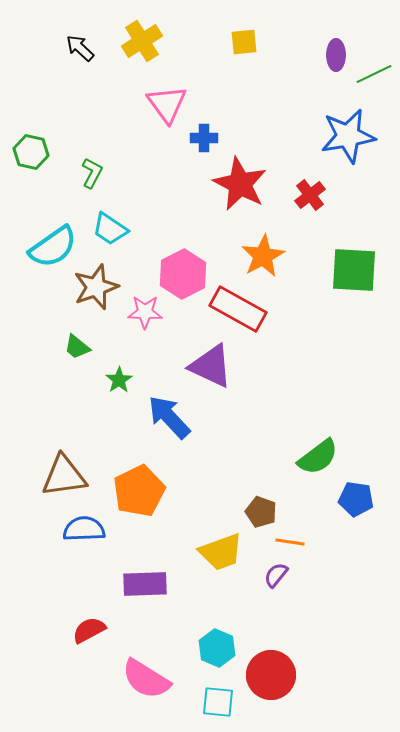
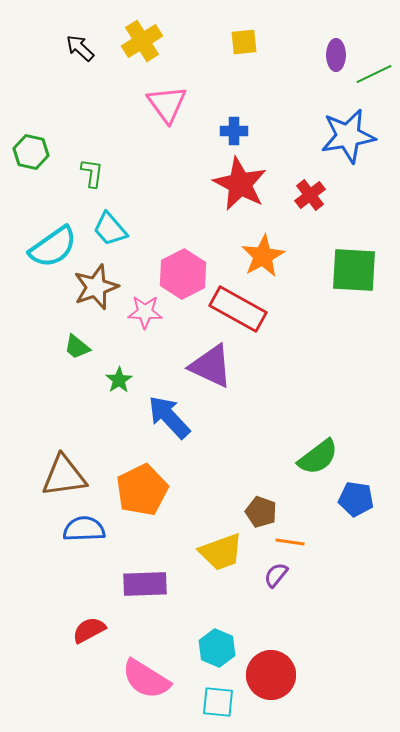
blue cross: moved 30 px right, 7 px up
green L-shape: rotated 20 degrees counterclockwise
cyan trapezoid: rotated 15 degrees clockwise
orange pentagon: moved 3 px right, 1 px up
